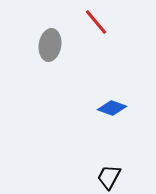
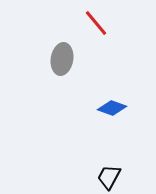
red line: moved 1 px down
gray ellipse: moved 12 px right, 14 px down
